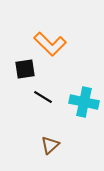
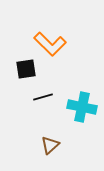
black square: moved 1 px right
black line: rotated 48 degrees counterclockwise
cyan cross: moved 2 px left, 5 px down
